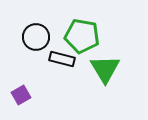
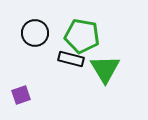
black circle: moved 1 px left, 4 px up
black rectangle: moved 9 px right
purple square: rotated 12 degrees clockwise
